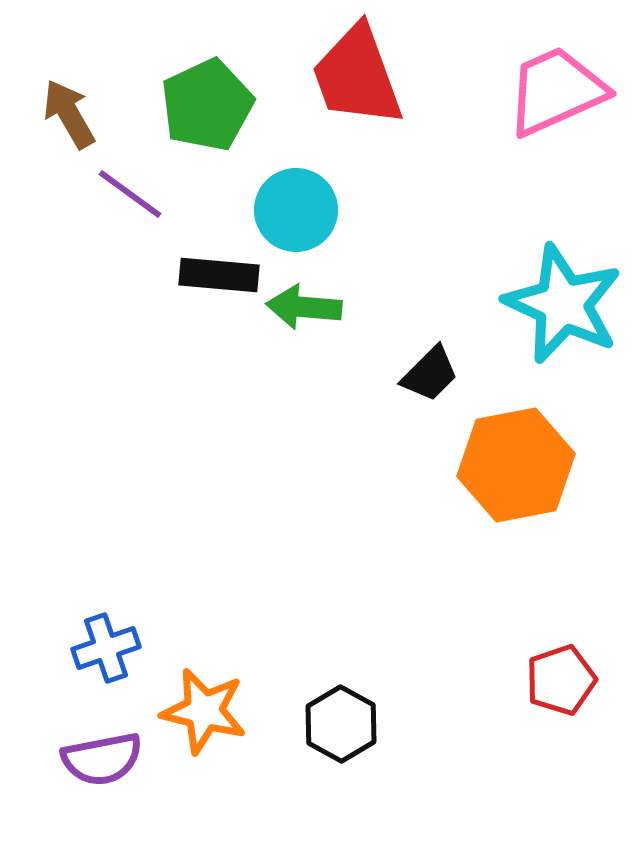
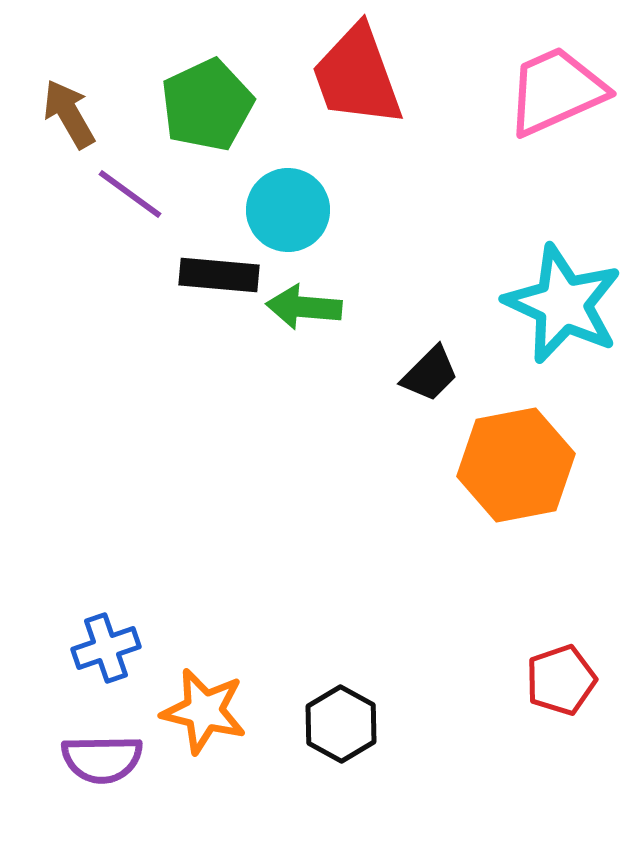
cyan circle: moved 8 px left
purple semicircle: rotated 10 degrees clockwise
